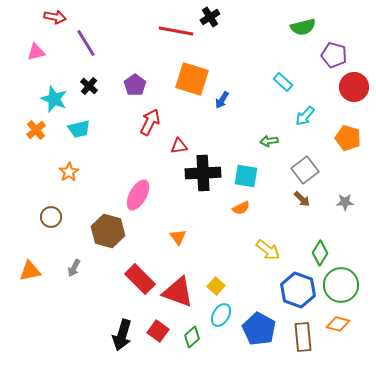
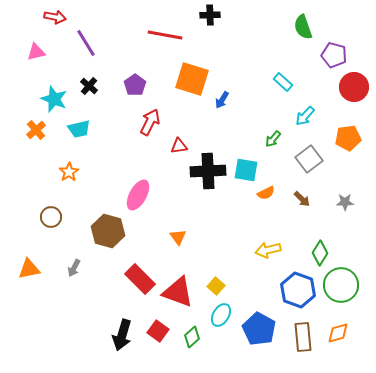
black cross at (210, 17): moved 2 px up; rotated 30 degrees clockwise
green semicircle at (303, 27): rotated 85 degrees clockwise
red line at (176, 31): moved 11 px left, 4 px down
orange pentagon at (348, 138): rotated 25 degrees counterclockwise
green arrow at (269, 141): moved 4 px right, 2 px up; rotated 42 degrees counterclockwise
gray square at (305, 170): moved 4 px right, 11 px up
black cross at (203, 173): moved 5 px right, 2 px up
cyan square at (246, 176): moved 6 px up
orange semicircle at (241, 208): moved 25 px right, 15 px up
yellow arrow at (268, 250): rotated 130 degrees clockwise
orange triangle at (30, 271): moved 1 px left, 2 px up
orange diamond at (338, 324): moved 9 px down; rotated 30 degrees counterclockwise
